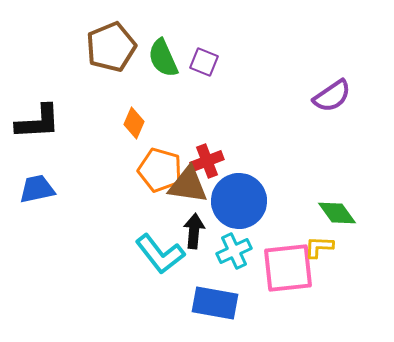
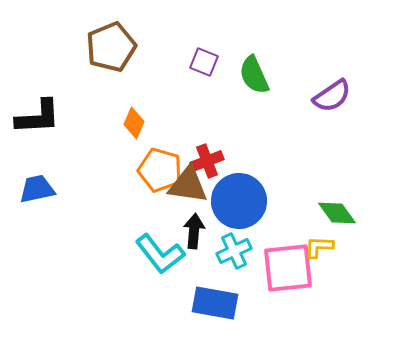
green semicircle: moved 91 px right, 17 px down
black L-shape: moved 5 px up
